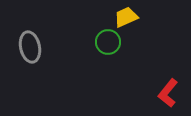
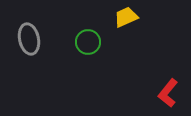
green circle: moved 20 px left
gray ellipse: moved 1 px left, 8 px up
